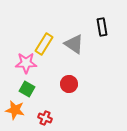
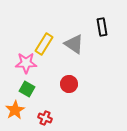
orange star: rotated 30 degrees clockwise
